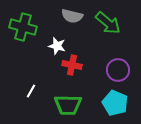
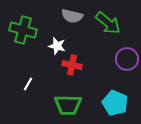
green cross: moved 3 px down
purple circle: moved 9 px right, 11 px up
white line: moved 3 px left, 7 px up
